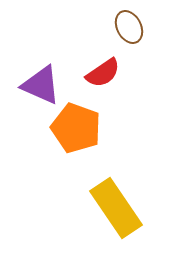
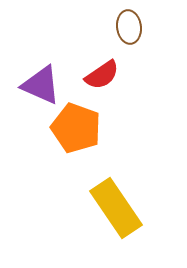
brown ellipse: rotated 20 degrees clockwise
red semicircle: moved 1 px left, 2 px down
